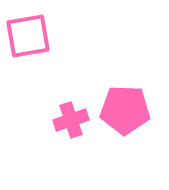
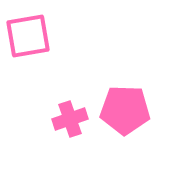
pink cross: moved 1 px left, 1 px up
